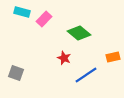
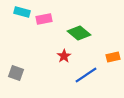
pink rectangle: rotated 35 degrees clockwise
red star: moved 2 px up; rotated 16 degrees clockwise
